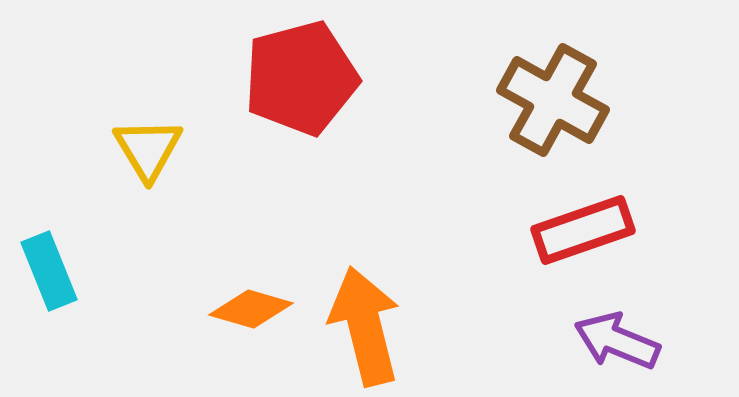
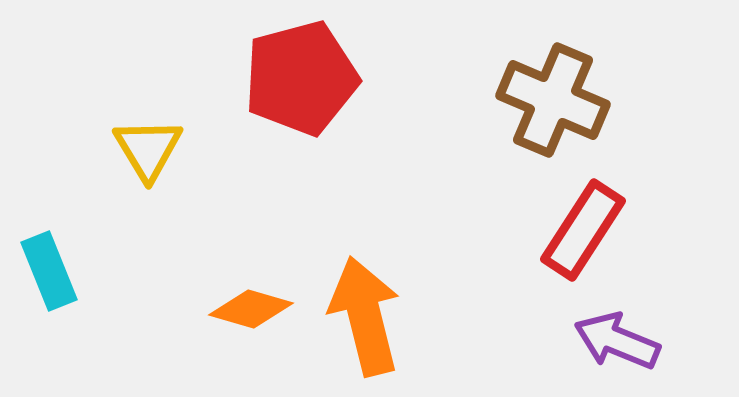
brown cross: rotated 6 degrees counterclockwise
red rectangle: rotated 38 degrees counterclockwise
orange arrow: moved 10 px up
